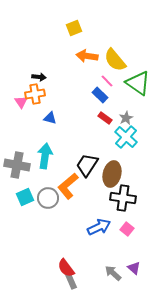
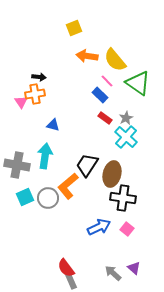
blue triangle: moved 3 px right, 7 px down
